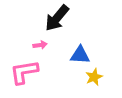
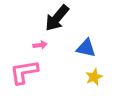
blue triangle: moved 6 px right, 7 px up; rotated 10 degrees clockwise
